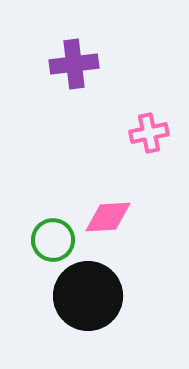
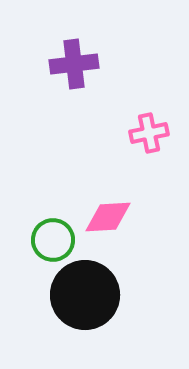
black circle: moved 3 px left, 1 px up
